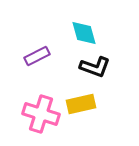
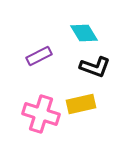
cyan diamond: rotated 16 degrees counterclockwise
purple rectangle: moved 2 px right
